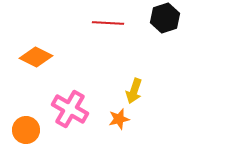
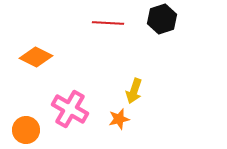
black hexagon: moved 3 px left, 1 px down
